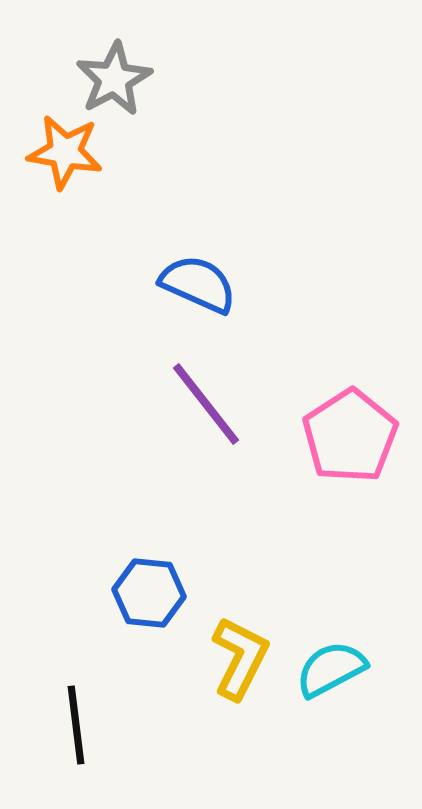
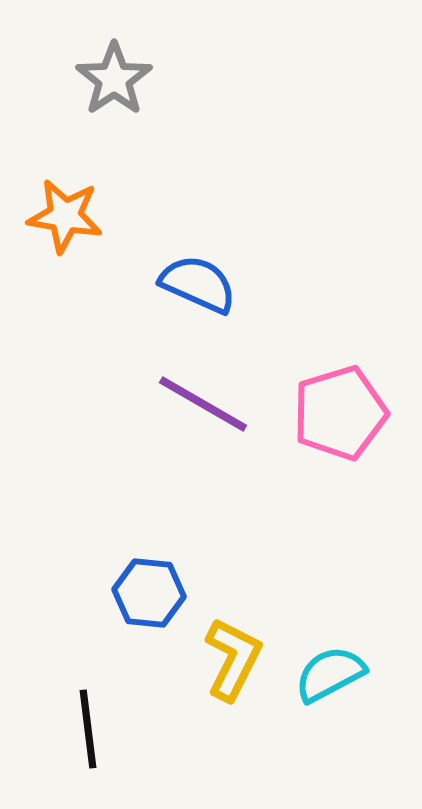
gray star: rotated 6 degrees counterclockwise
orange star: moved 64 px down
purple line: moved 3 px left; rotated 22 degrees counterclockwise
pink pentagon: moved 10 px left, 23 px up; rotated 16 degrees clockwise
yellow L-shape: moved 7 px left, 1 px down
cyan semicircle: moved 1 px left, 5 px down
black line: moved 12 px right, 4 px down
